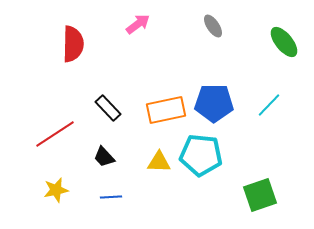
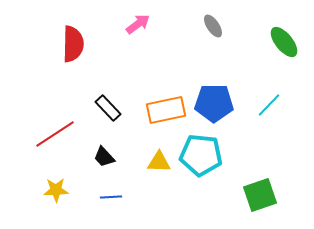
yellow star: rotated 10 degrees clockwise
